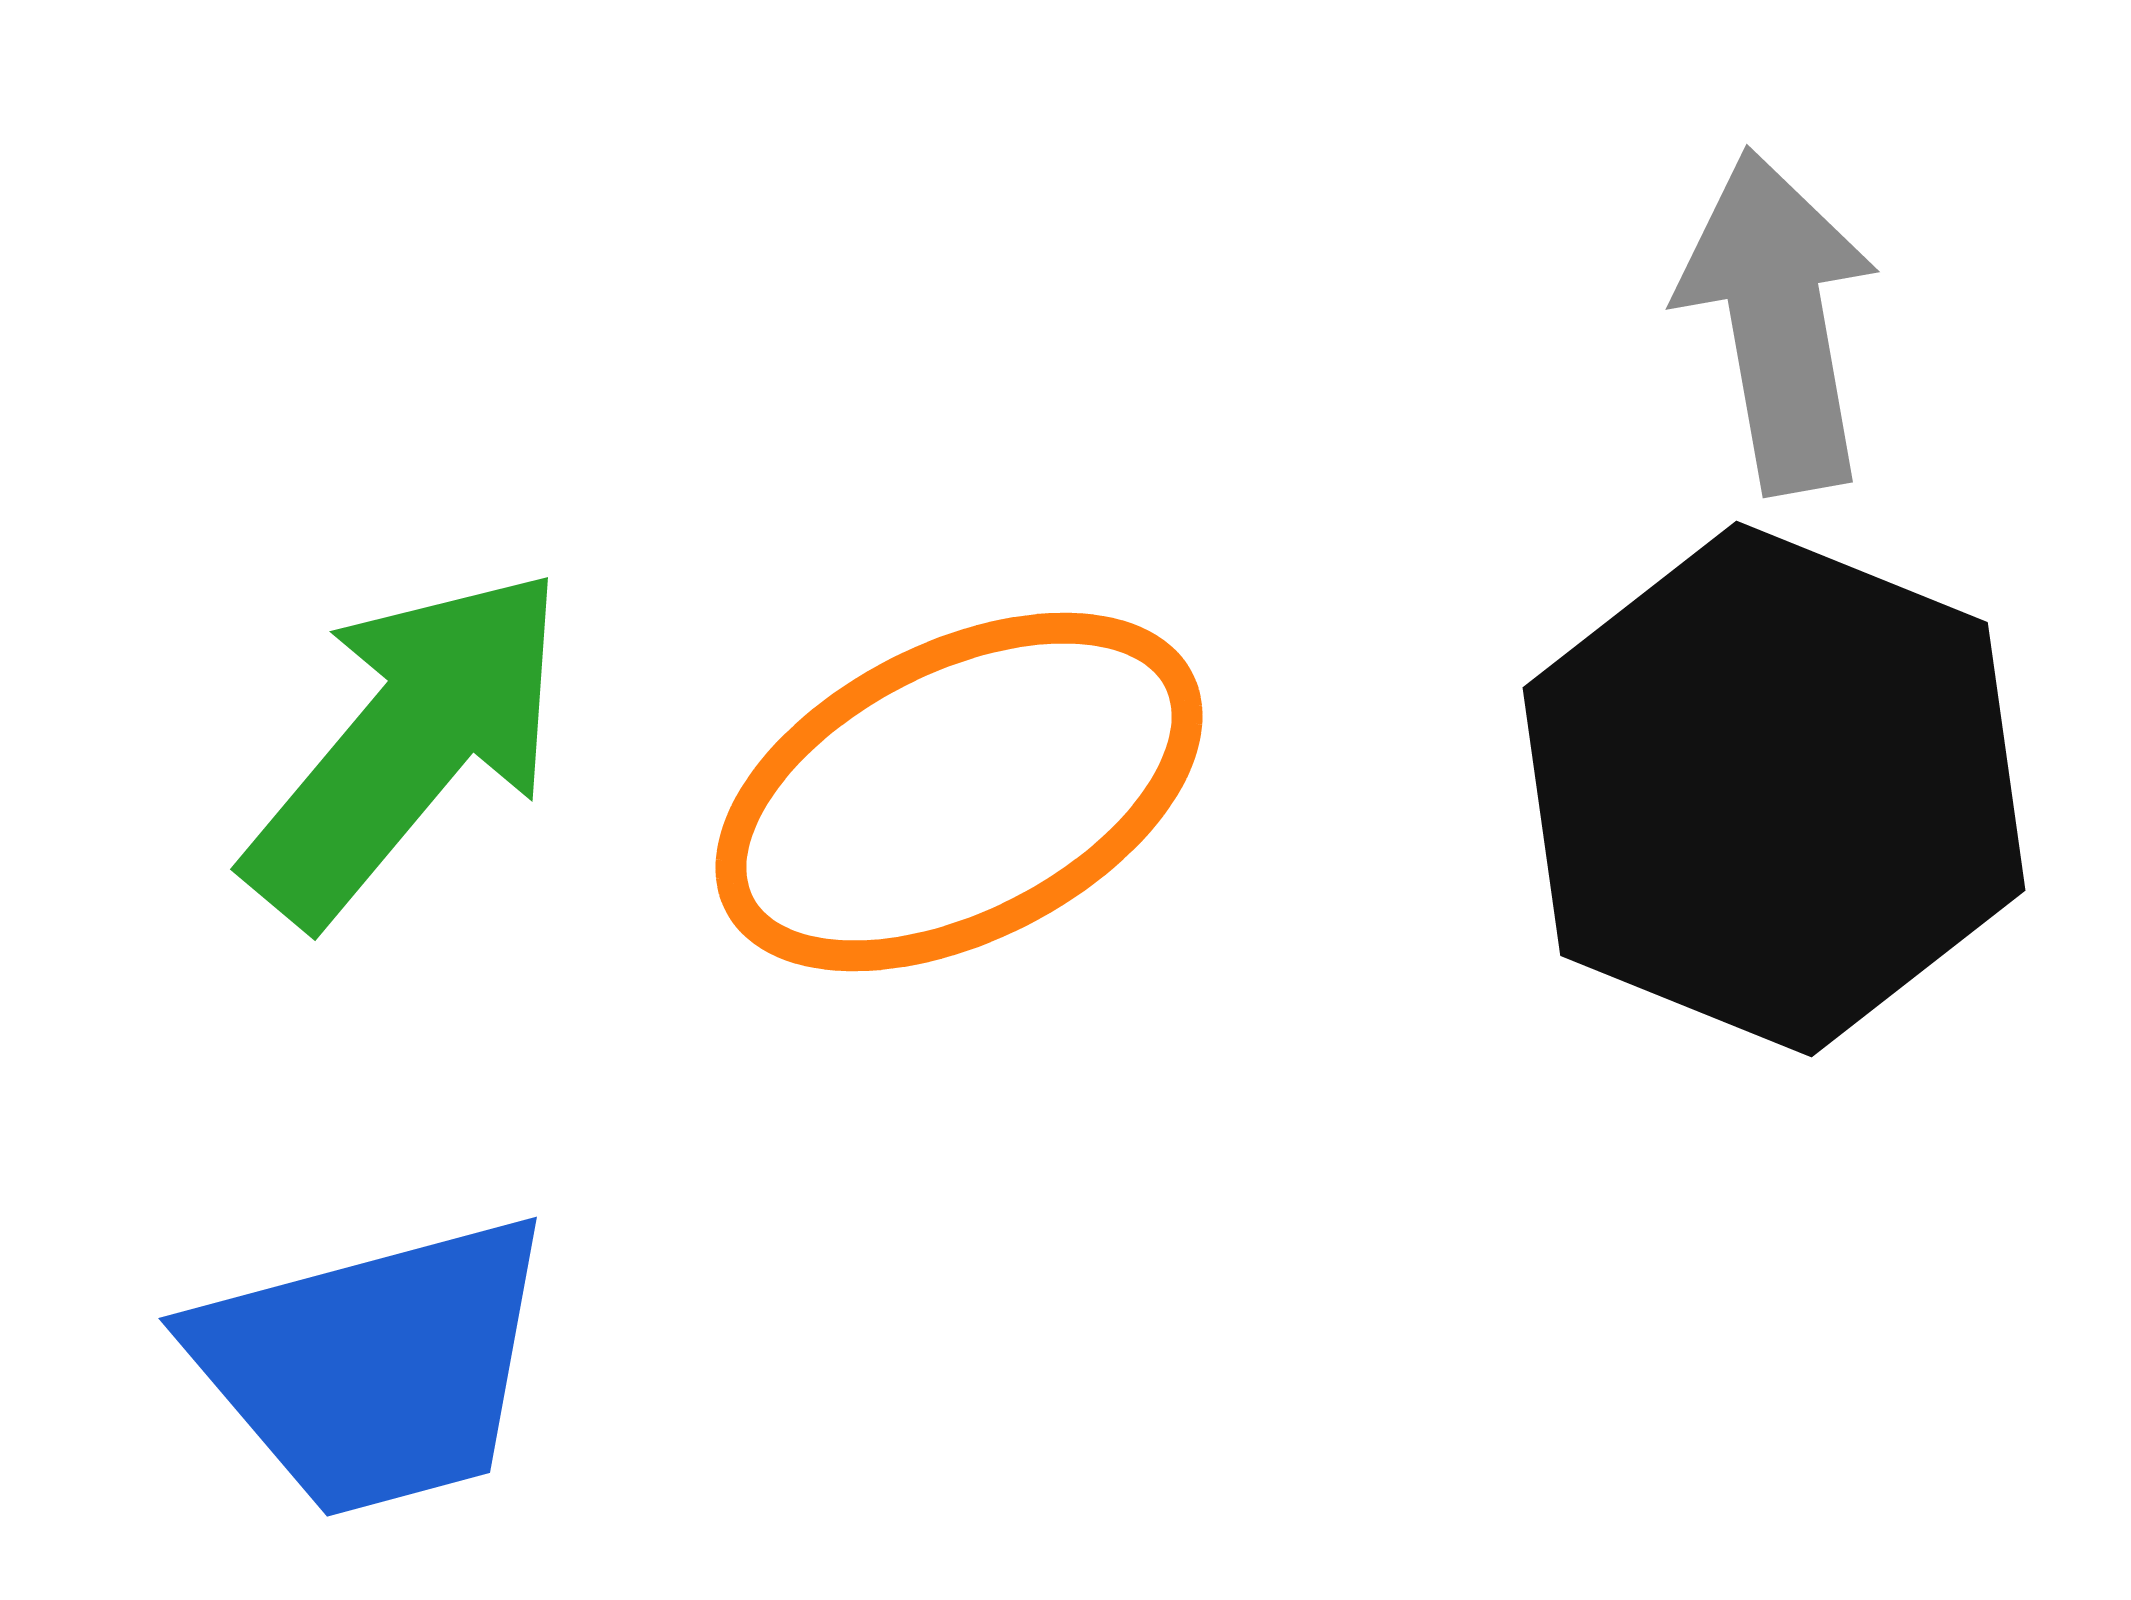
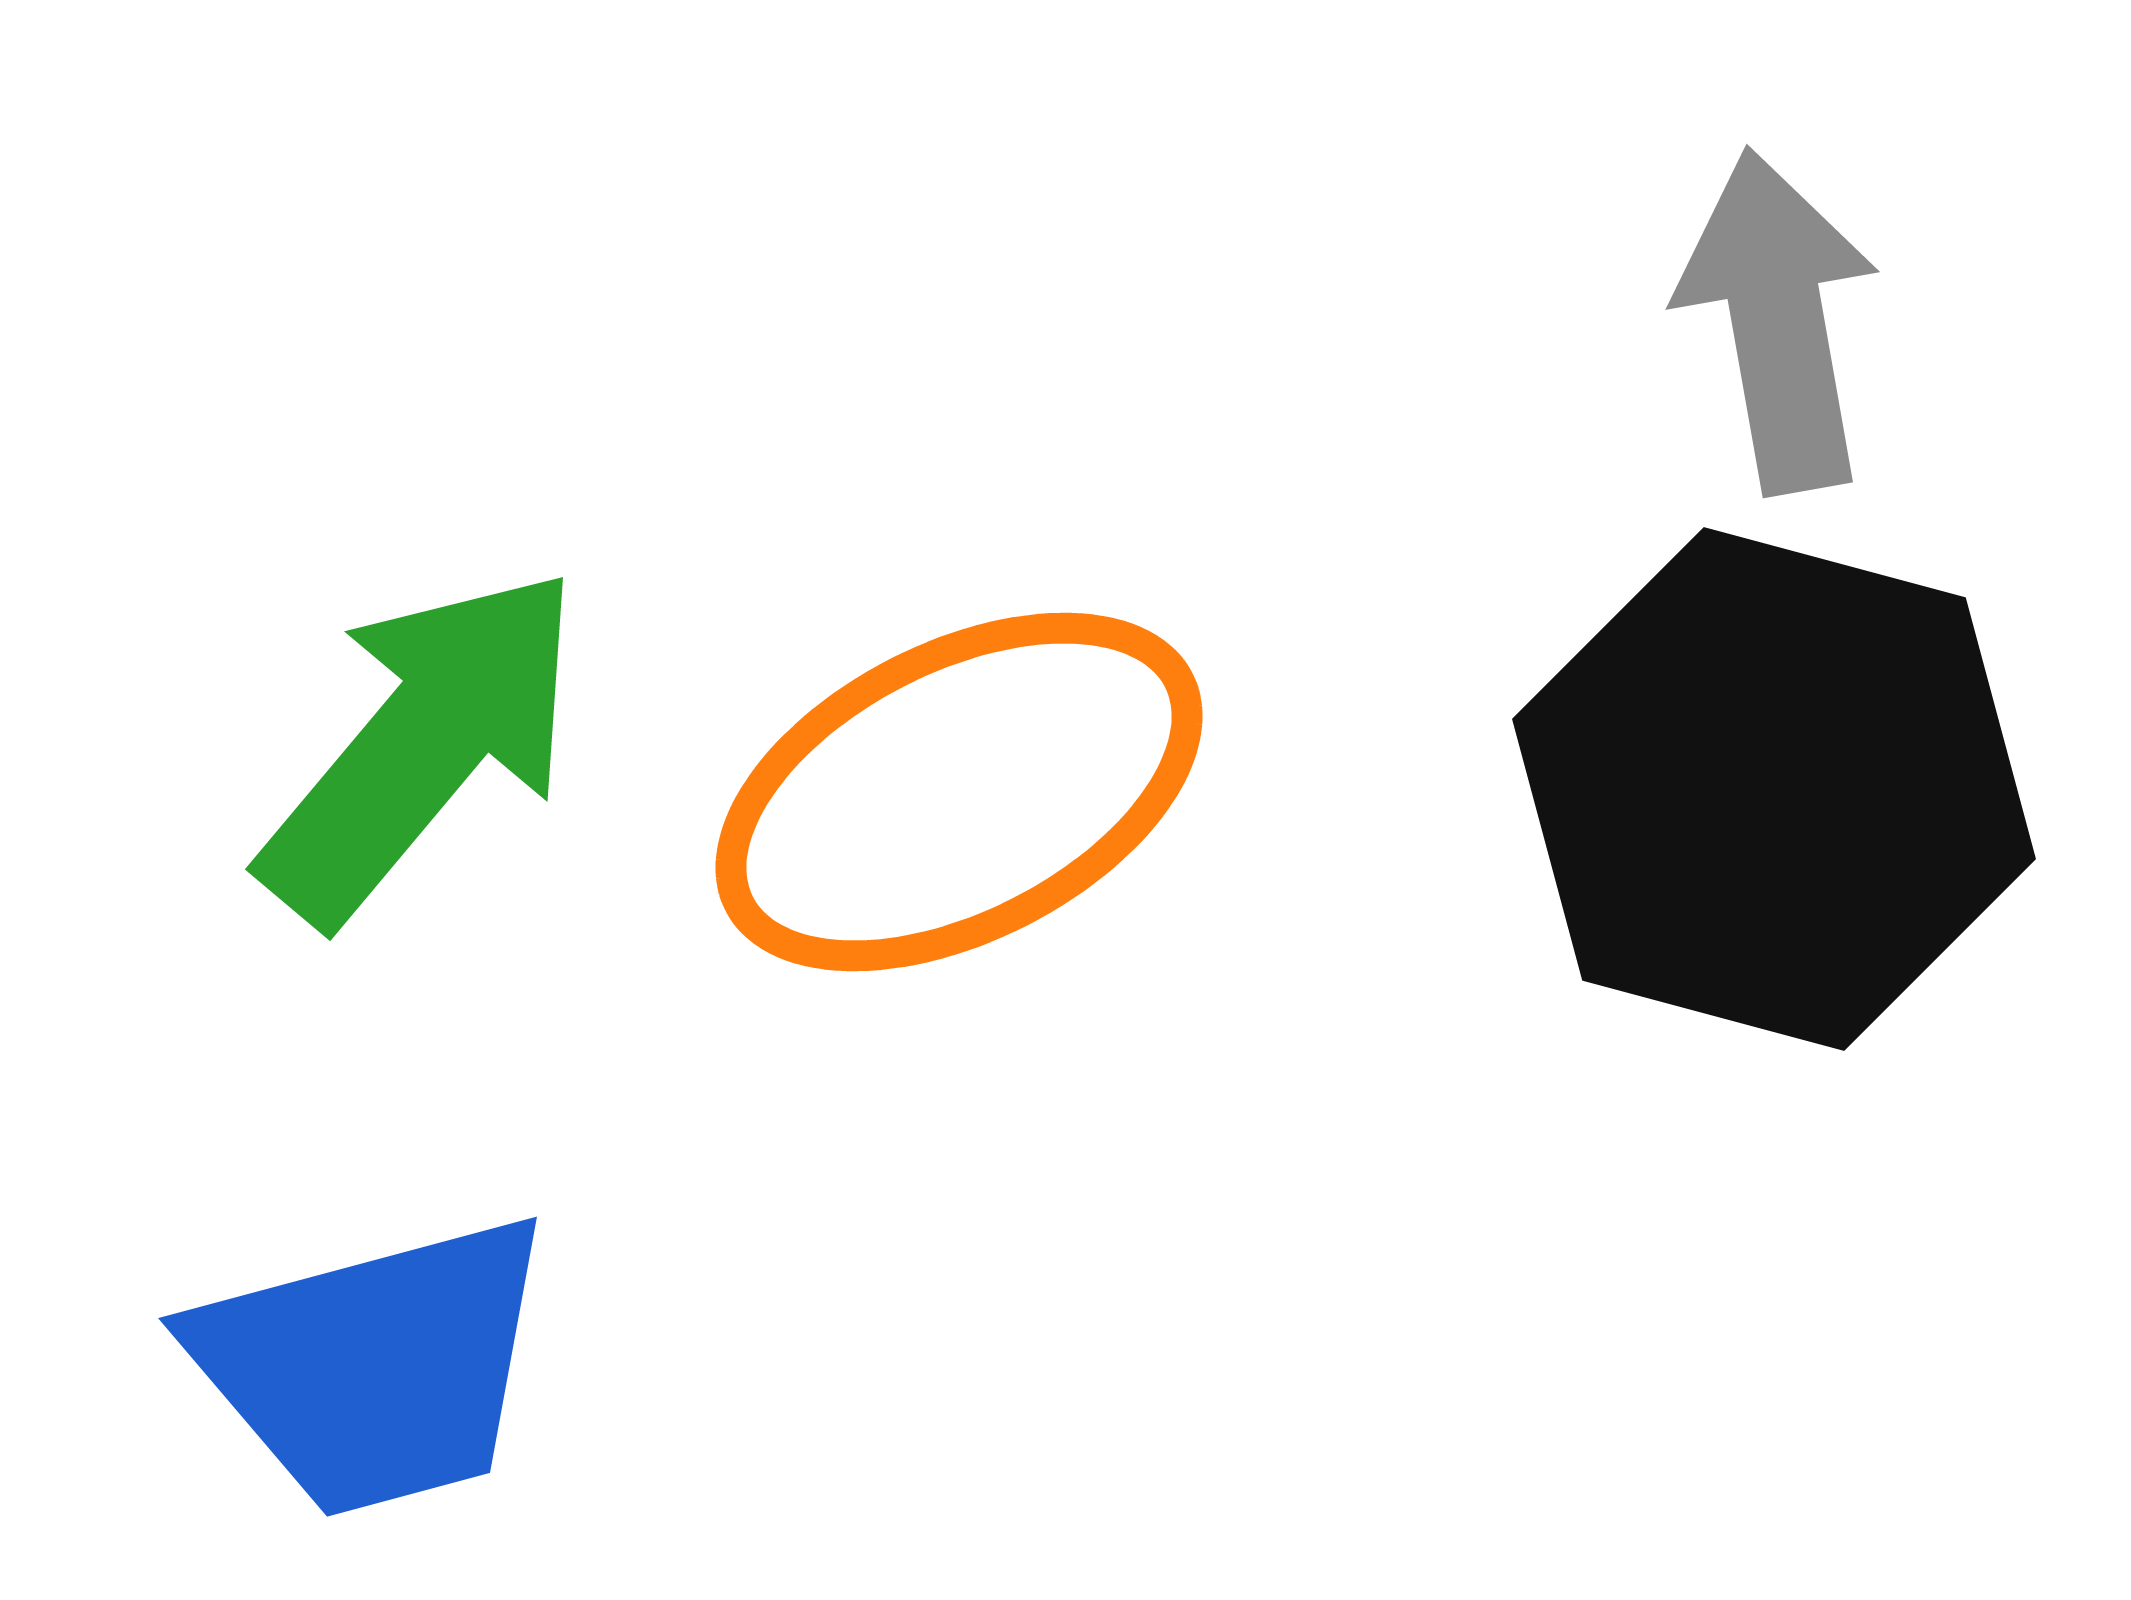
green arrow: moved 15 px right
black hexagon: rotated 7 degrees counterclockwise
